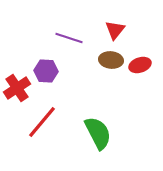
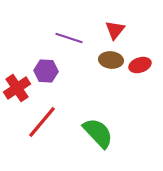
green semicircle: rotated 16 degrees counterclockwise
